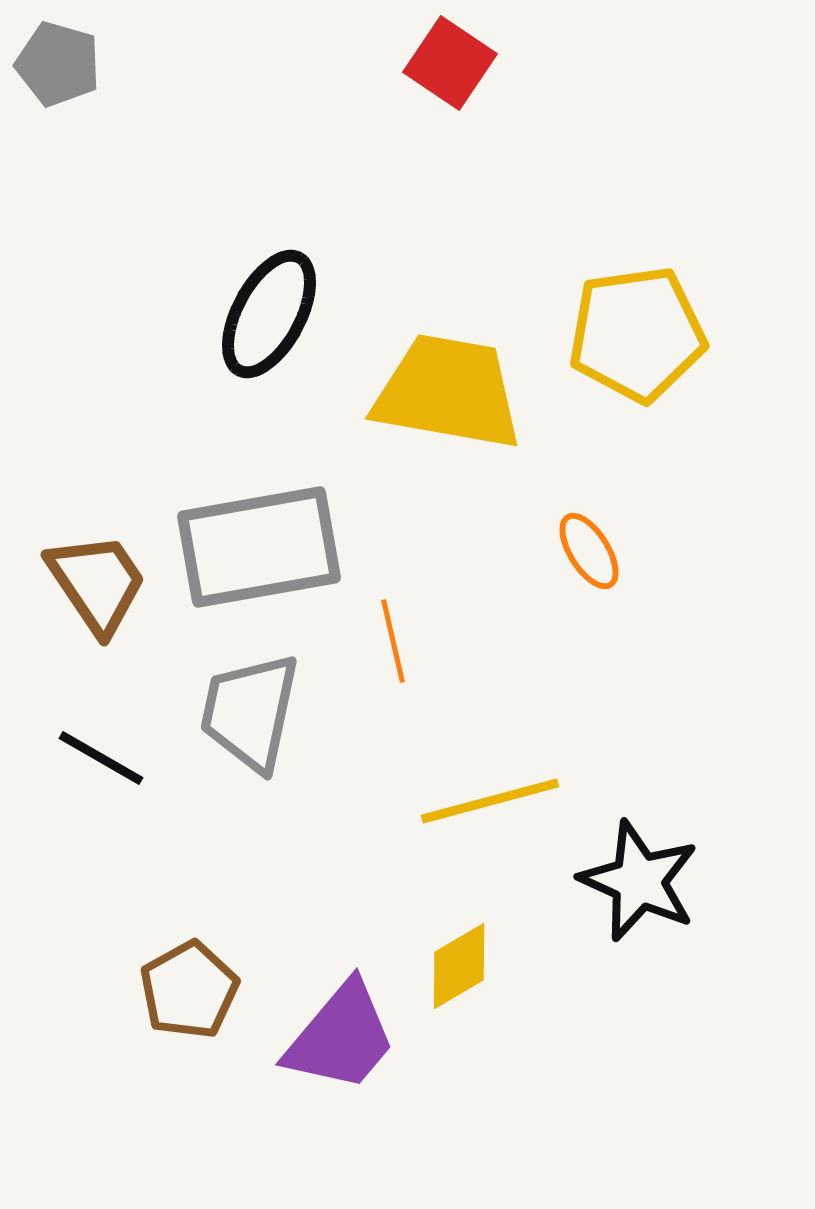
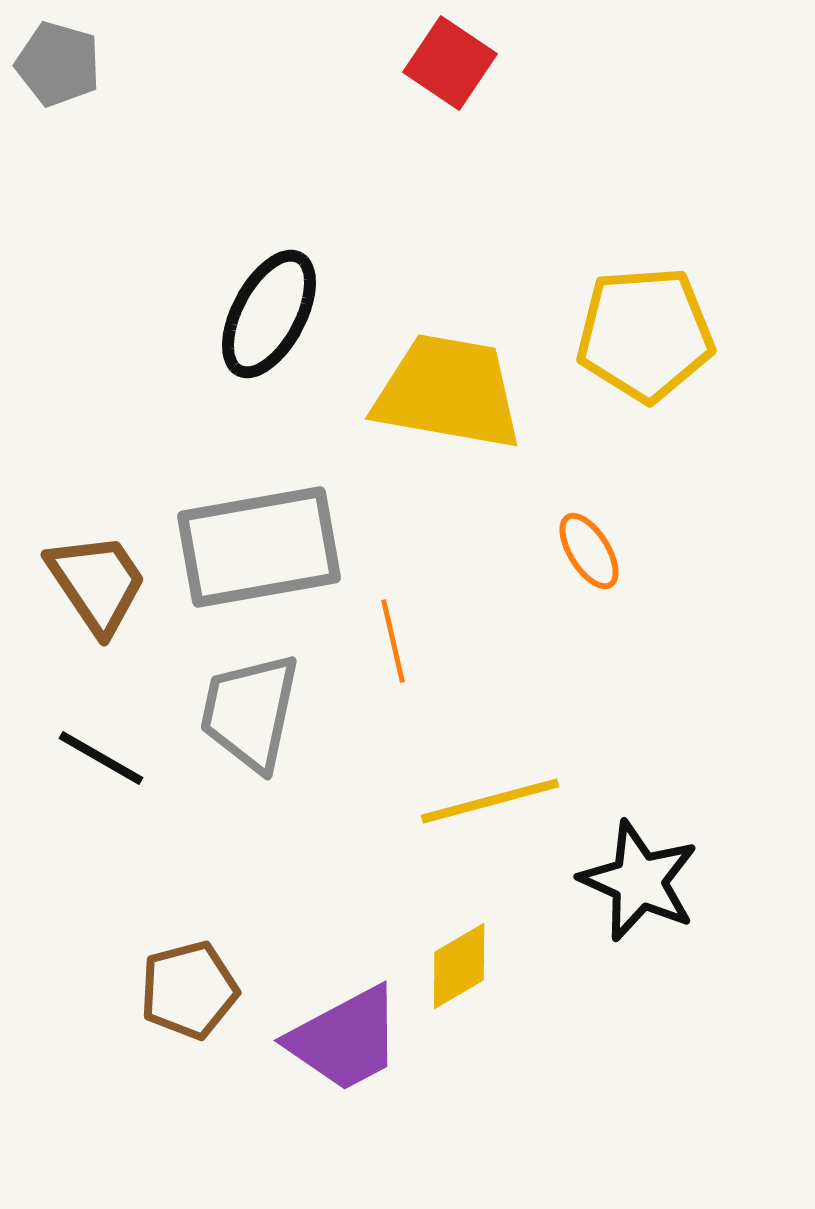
yellow pentagon: moved 8 px right; rotated 4 degrees clockwise
brown pentagon: rotated 14 degrees clockwise
purple trapezoid: moved 4 px right, 2 px down; rotated 22 degrees clockwise
